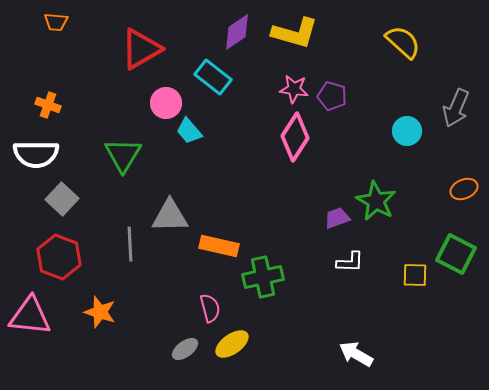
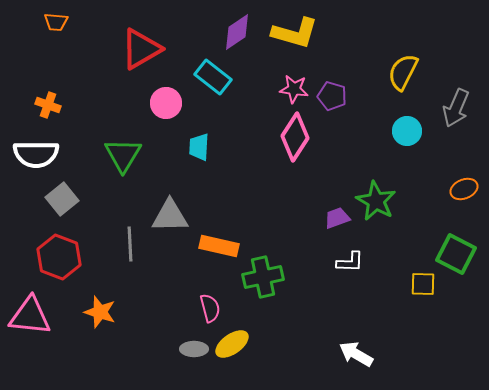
yellow semicircle: moved 30 px down; rotated 105 degrees counterclockwise
cyan trapezoid: moved 10 px right, 16 px down; rotated 44 degrees clockwise
gray square: rotated 8 degrees clockwise
yellow square: moved 8 px right, 9 px down
gray ellipse: moved 9 px right; rotated 36 degrees clockwise
